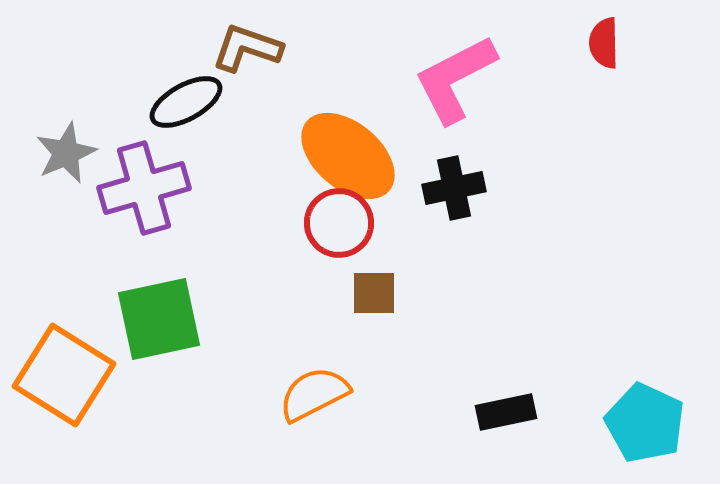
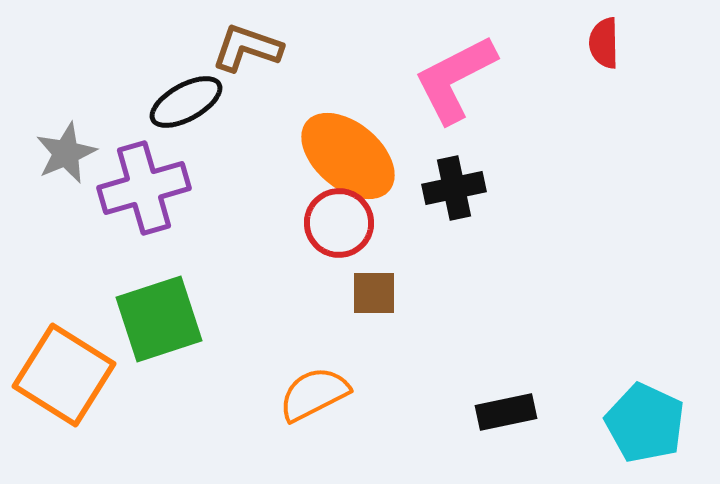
green square: rotated 6 degrees counterclockwise
